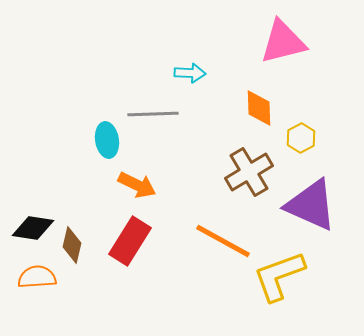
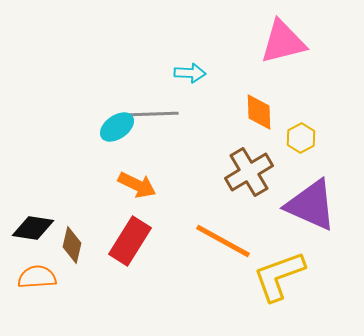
orange diamond: moved 4 px down
cyan ellipse: moved 10 px right, 13 px up; rotated 64 degrees clockwise
